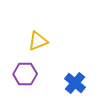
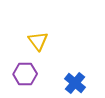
yellow triangle: rotated 45 degrees counterclockwise
